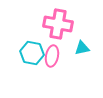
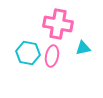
cyan triangle: moved 1 px right
cyan hexagon: moved 4 px left
